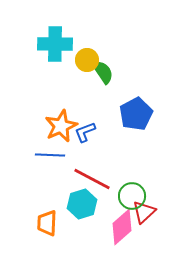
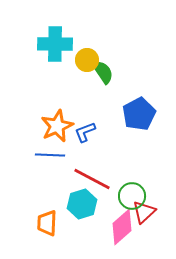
blue pentagon: moved 3 px right
orange star: moved 4 px left
